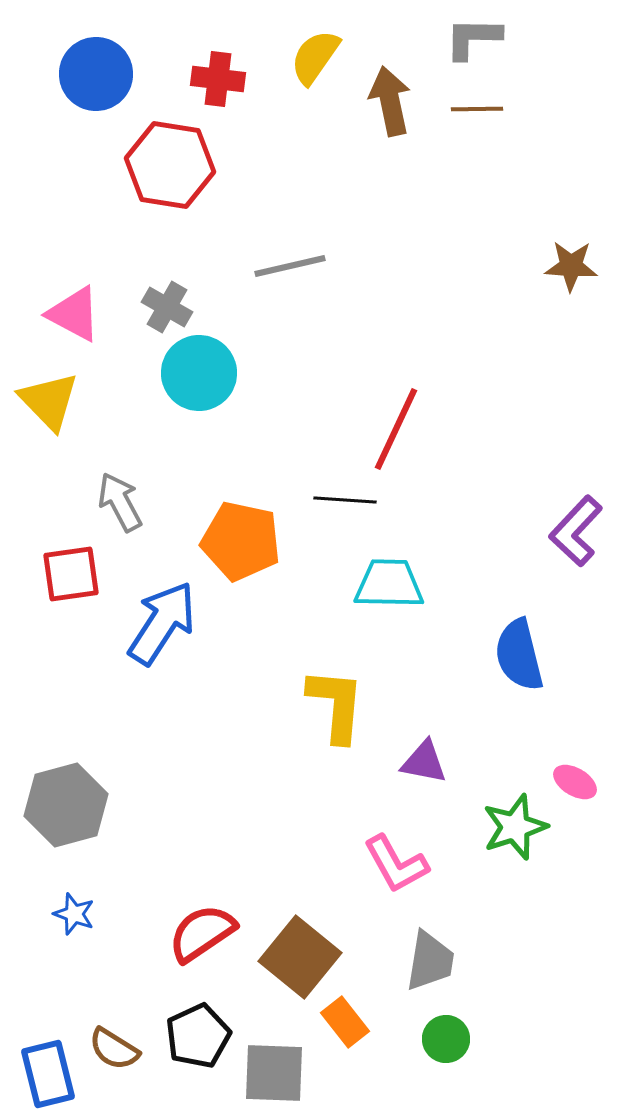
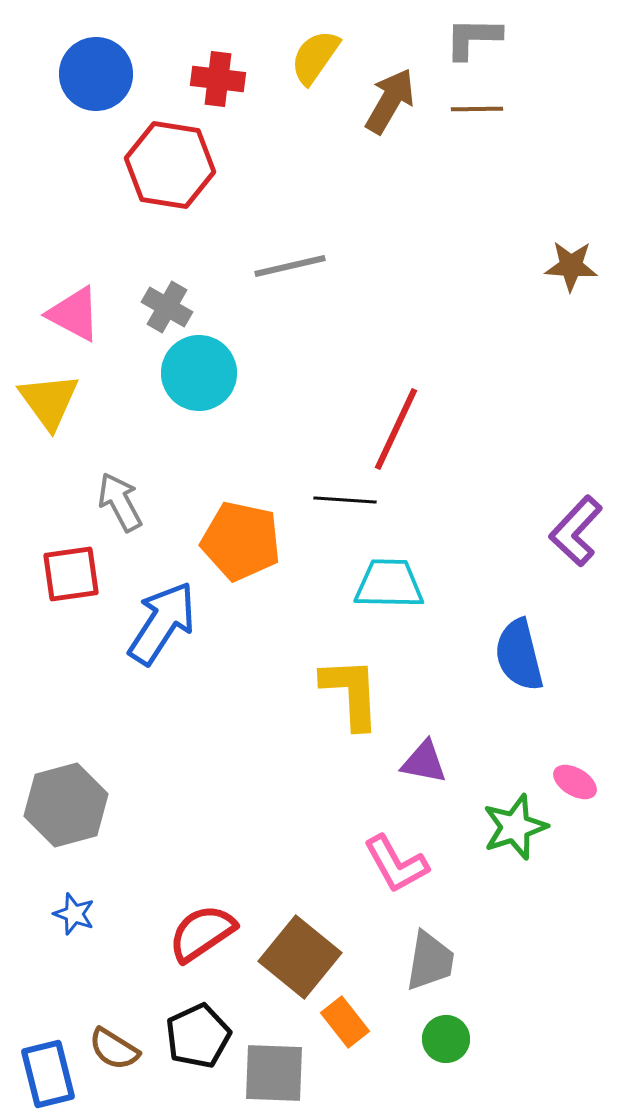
brown arrow: rotated 42 degrees clockwise
yellow triangle: rotated 8 degrees clockwise
yellow L-shape: moved 15 px right, 12 px up; rotated 8 degrees counterclockwise
